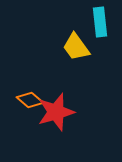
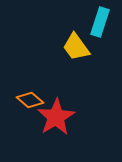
cyan rectangle: rotated 24 degrees clockwise
red star: moved 5 px down; rotated 15 degrees counterclockwise
